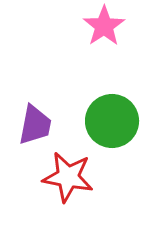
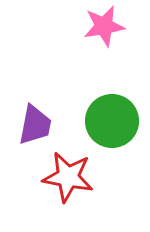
pink star: rotated 24 degrees clockwise
